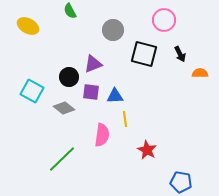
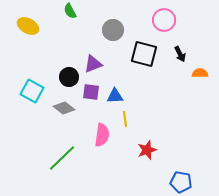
red star: rotated 24 degrees clockwise
green line: moved 1 px up
